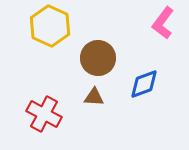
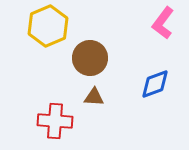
yellow hexagon: moved 2 px left; rotated 12 degrees clockwise
brown circle: moved 8 px left
blue diamond: moved 11 px right
red cross: moved 11 px right, 7 px down; rotated 24 degrees counterclockwise
